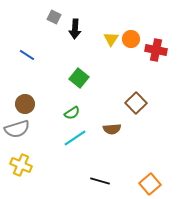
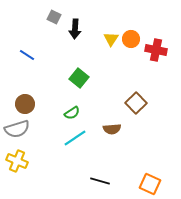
yellow cross: moved 4 px left, 4 px up
orange square: rotated 25 degrees counterclockwise
